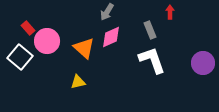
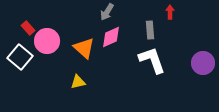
gray rectangle: rotated 18 degrees clockwise
